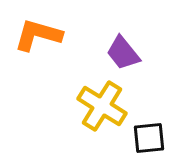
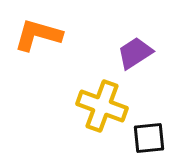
purple trapezoid: moved 12 px right; rotated 96 degrees clockwise
yellow cross: rotated 12 degrees counterclockwise
